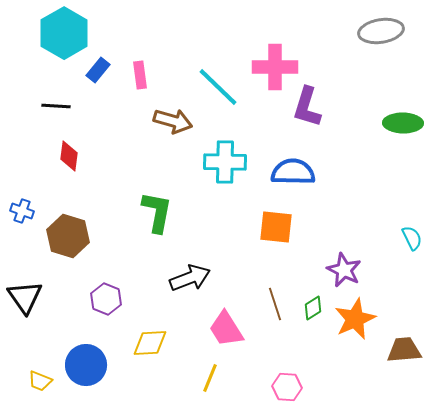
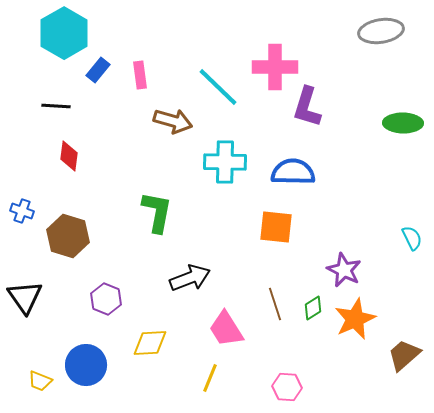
brown trapezoid: moved 5 px down; rotated 36 degrees counterclockwise
